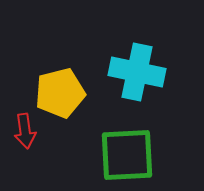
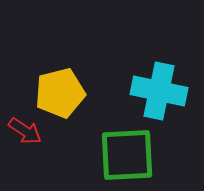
cyan cross: moved 22 px right, 19 px down
red arrow: rotated 48 degrees counterclockwise
